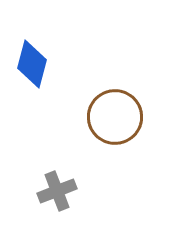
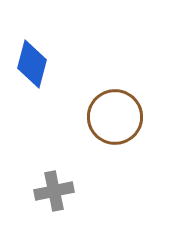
gray cross: moved 3 px left; rotated 9 degrees clockwise
